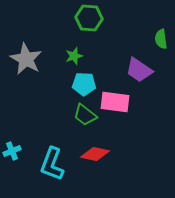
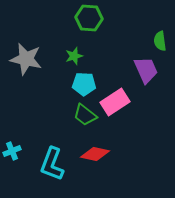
green semicircle: moved 1 px left, 2 px down
gray star: rotated 16 degrees counterclockwise
purple trapezoid: moved 7 px right; rotated 148 degrees counterclockwise
pink rectangle: rotated 40 degrees counterclockwise
